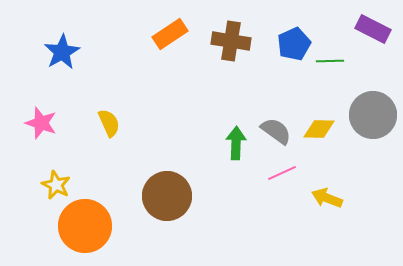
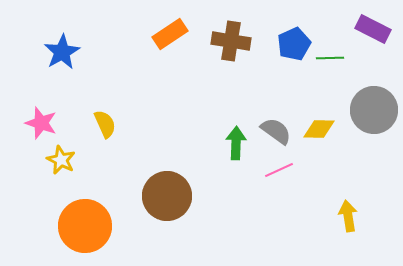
green line: moved 3 px up
gray circle: moved 1 px right, 5 px up
yellow semicircle: moved 4 px left, 1 px down
pink line: moved 3 px left, 3 px up
yellow star: moved 5 px right, 25 px up
yellow arrow: moved 21 px right, 18 px down; rotated 60 degrees clockwise
